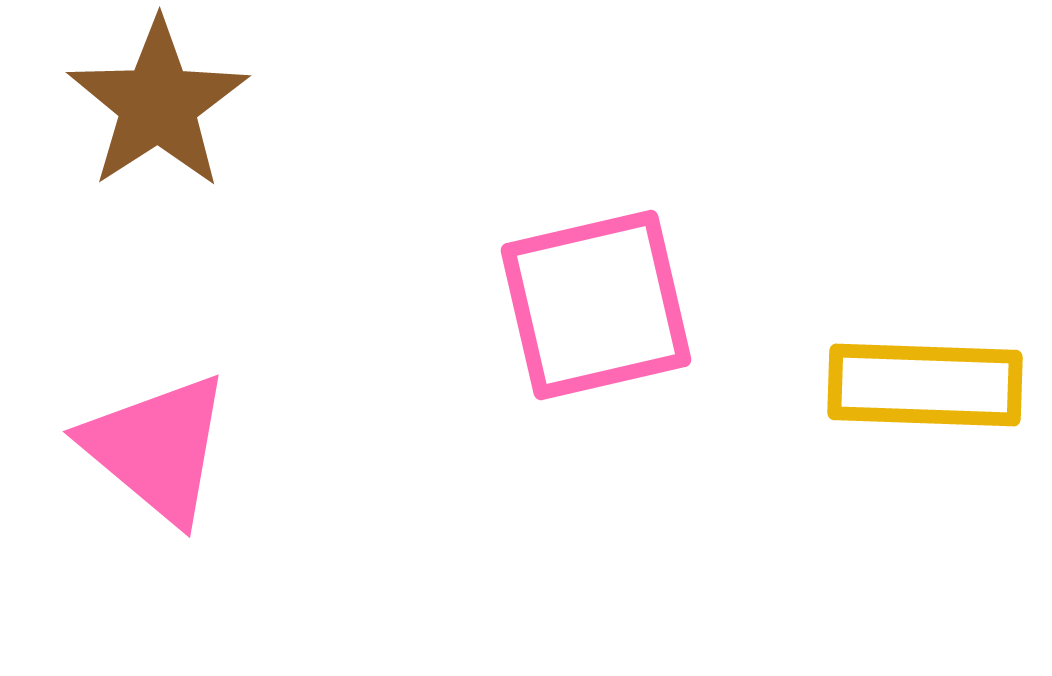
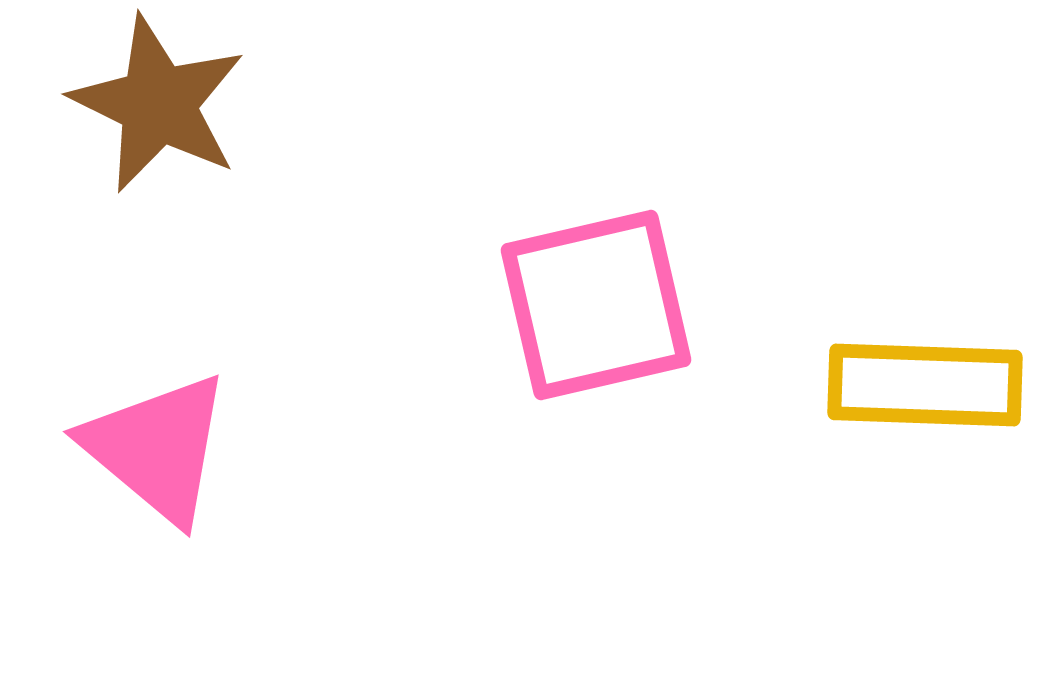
brown star: rotated 13 degrees counterclockwise
